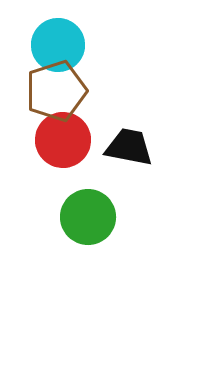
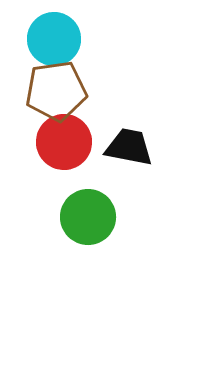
cyan circle: moved 4 px left, 6 px up
brown pentagon: rotated 10 degrees clockwise
red circle: moved 1 px right, 2 px down
